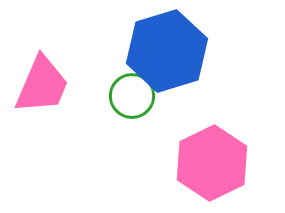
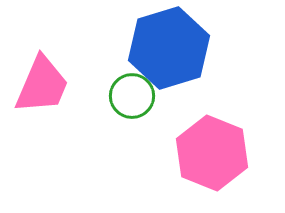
blue hexagon: moved 2 px right, 3 px up
pink hexagon: moved 10 px up; rotated 12 degrees counterclockwise
